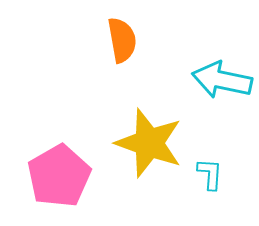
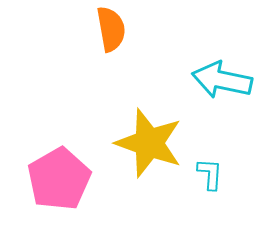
orange semicircle: moved 11 px left, 11 px up
pink pentagon: moved 3 px down
